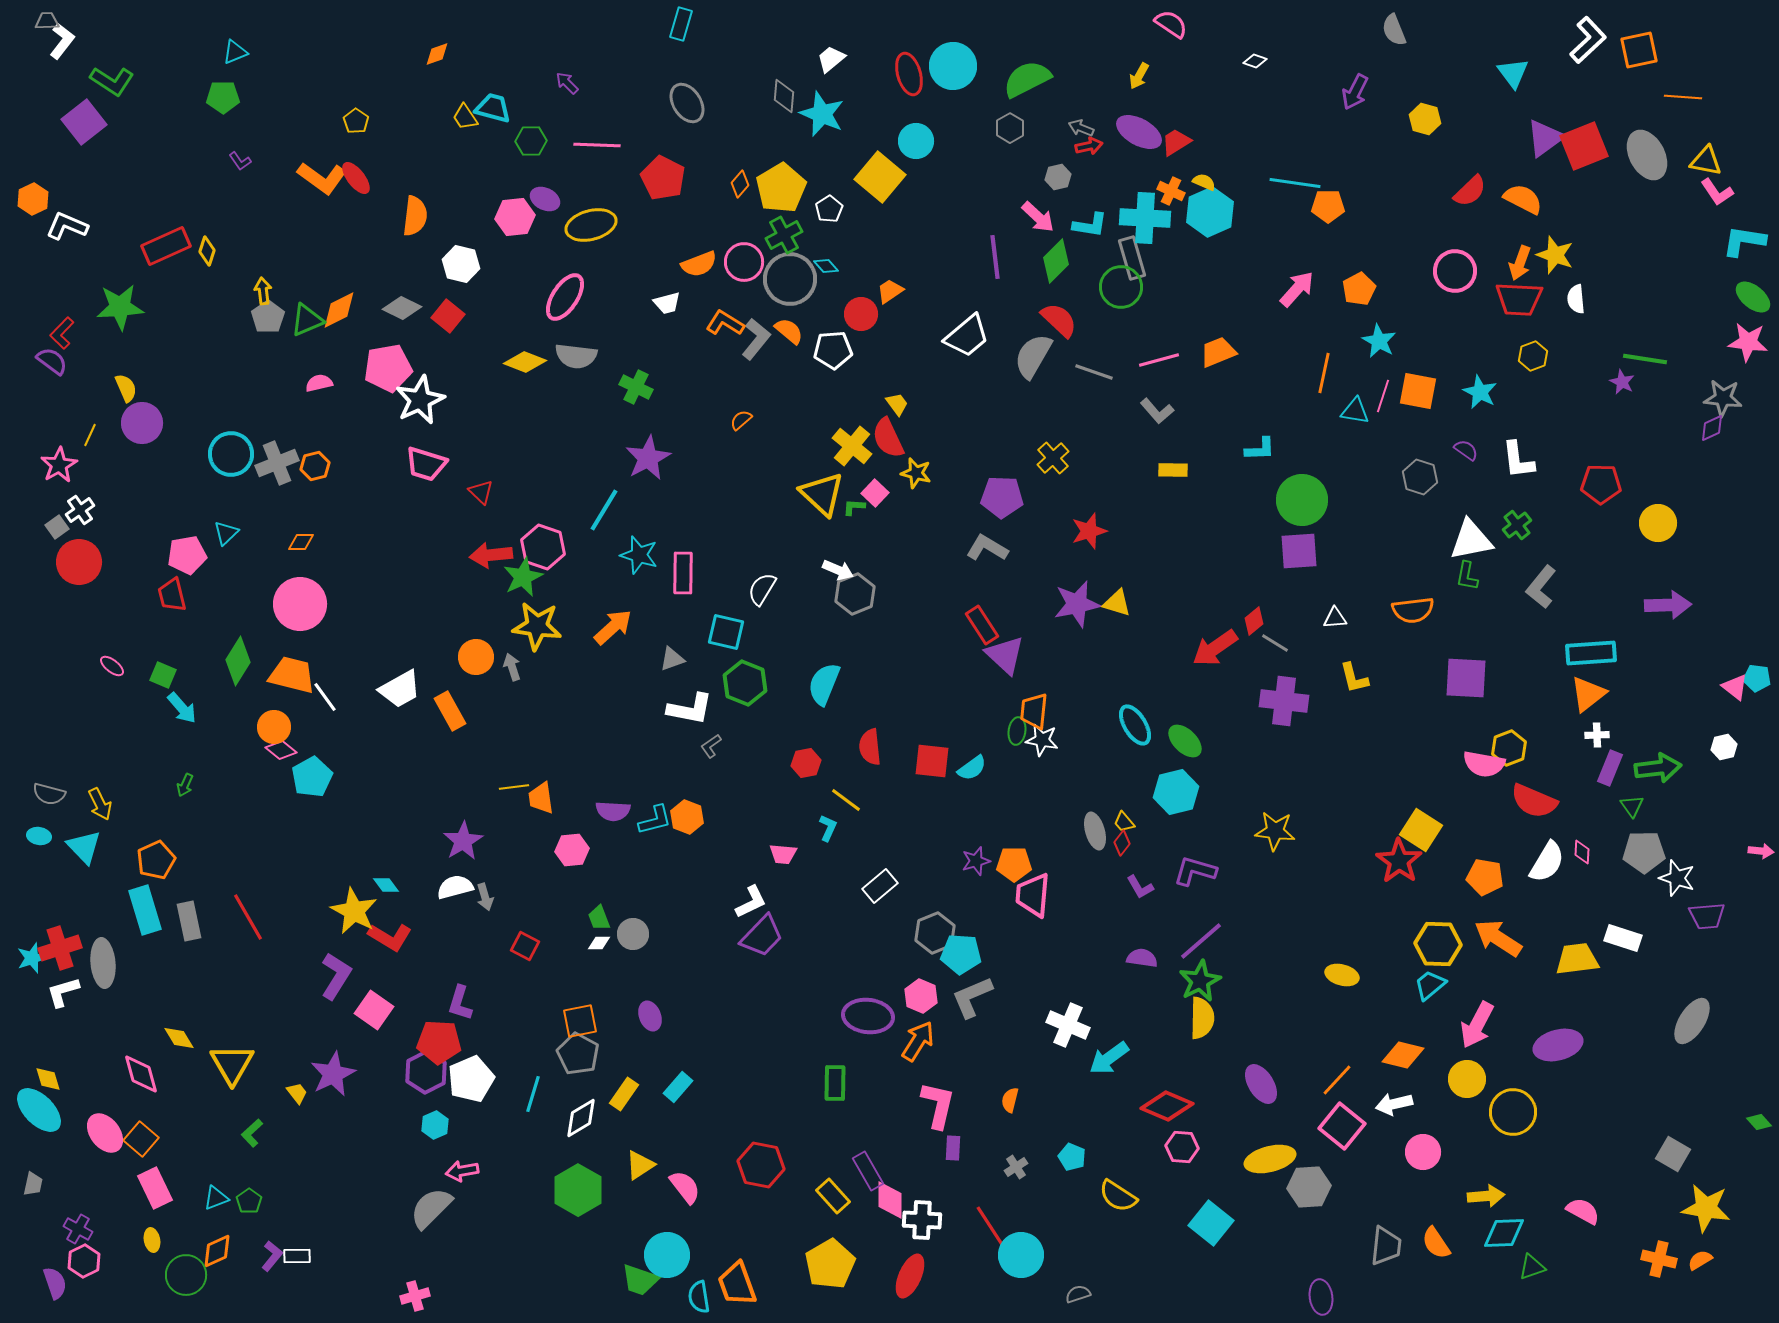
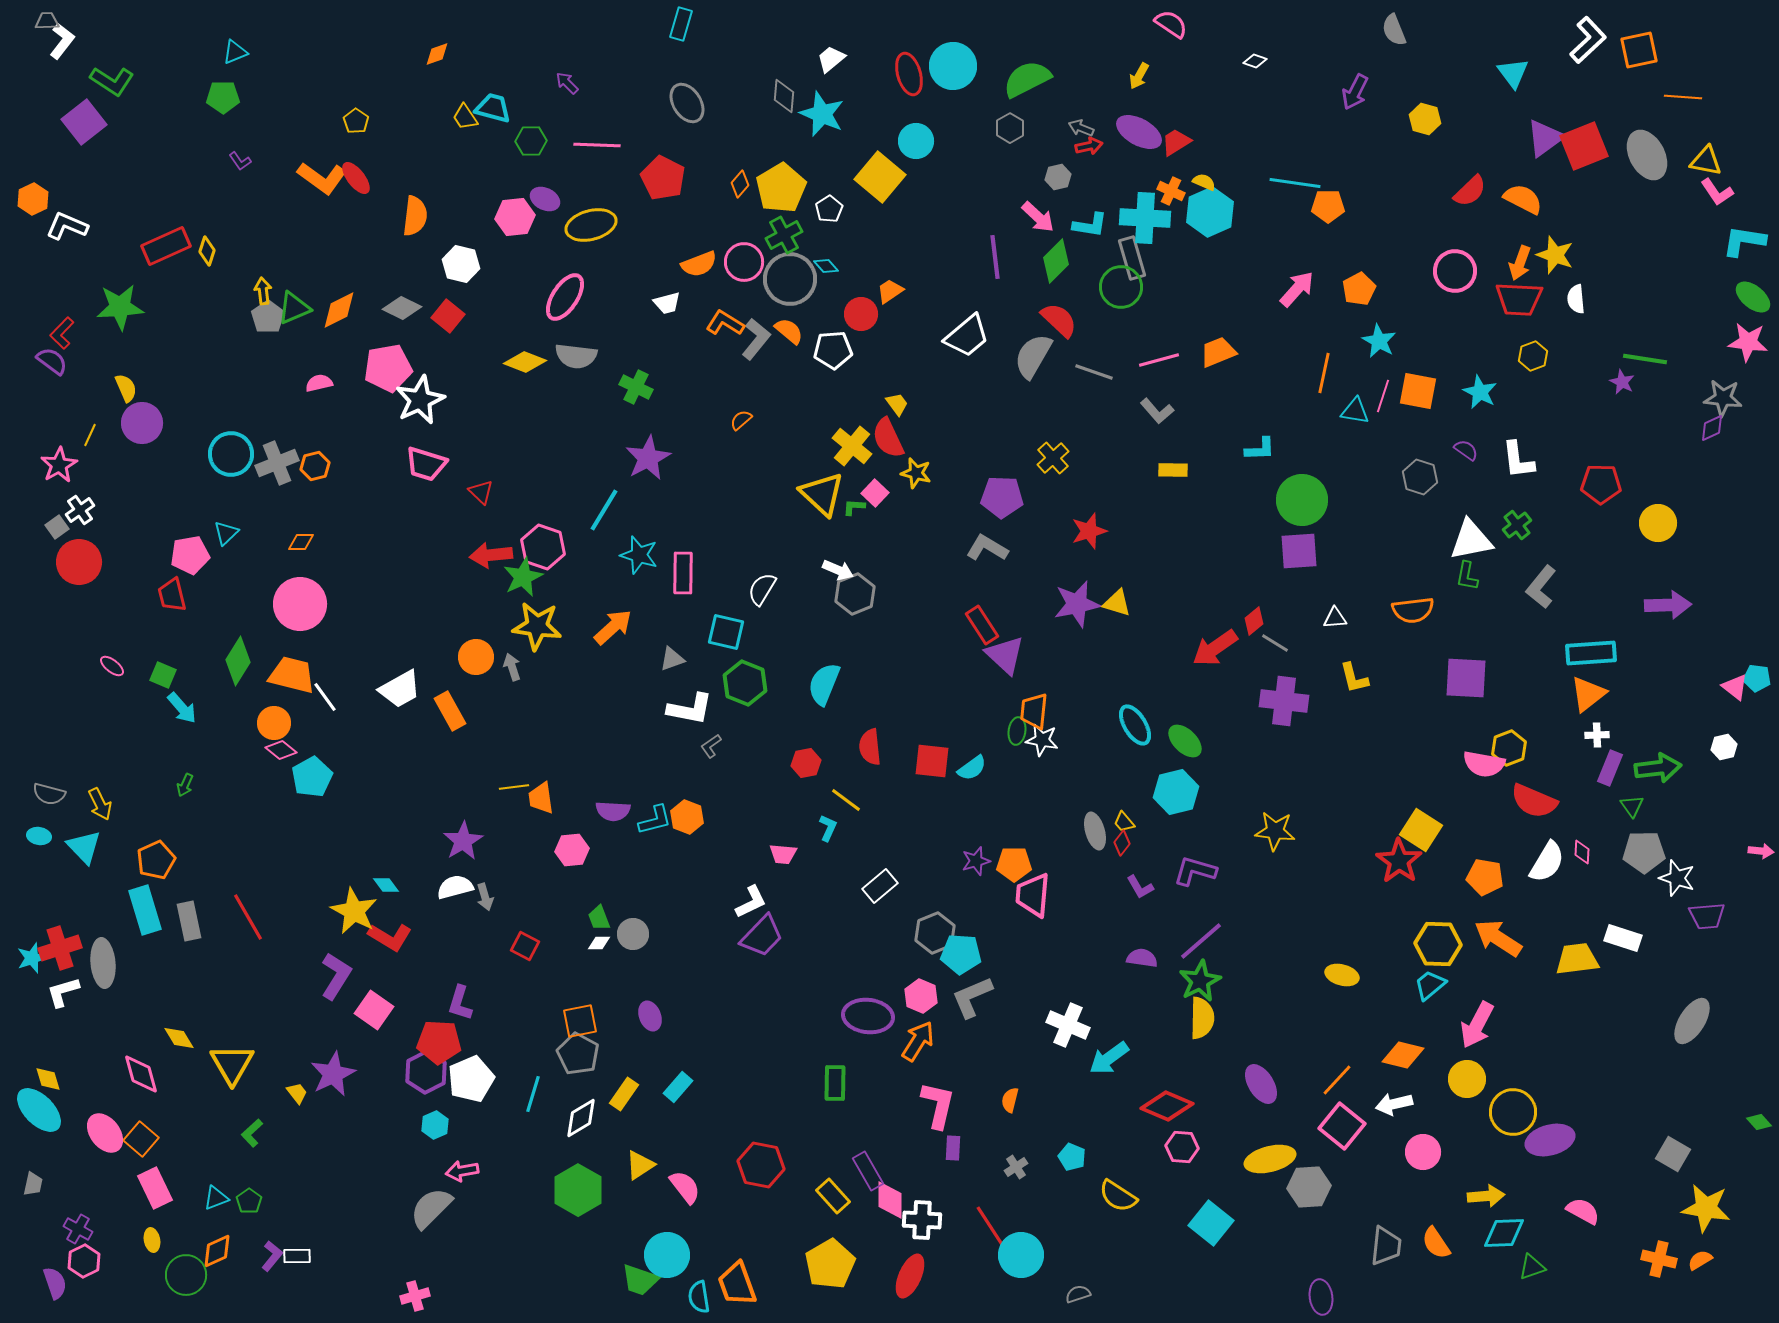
green triangle at (307, 320): moved 13 px left, 12 px up
pink pentagon at (187, 555): moved 3 px right
orange circle at (274, 727): moved 4 px up
purple ellipse at (1558, 1045): moved 8 px left, 95 px down
